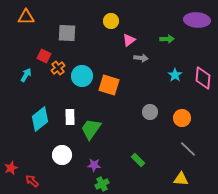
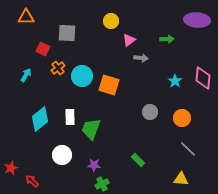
red square: moved 1 px left, 7 px up
cyan star: moved 6 px down
green trapezoid: rotated 15 degrees counterclockwise
